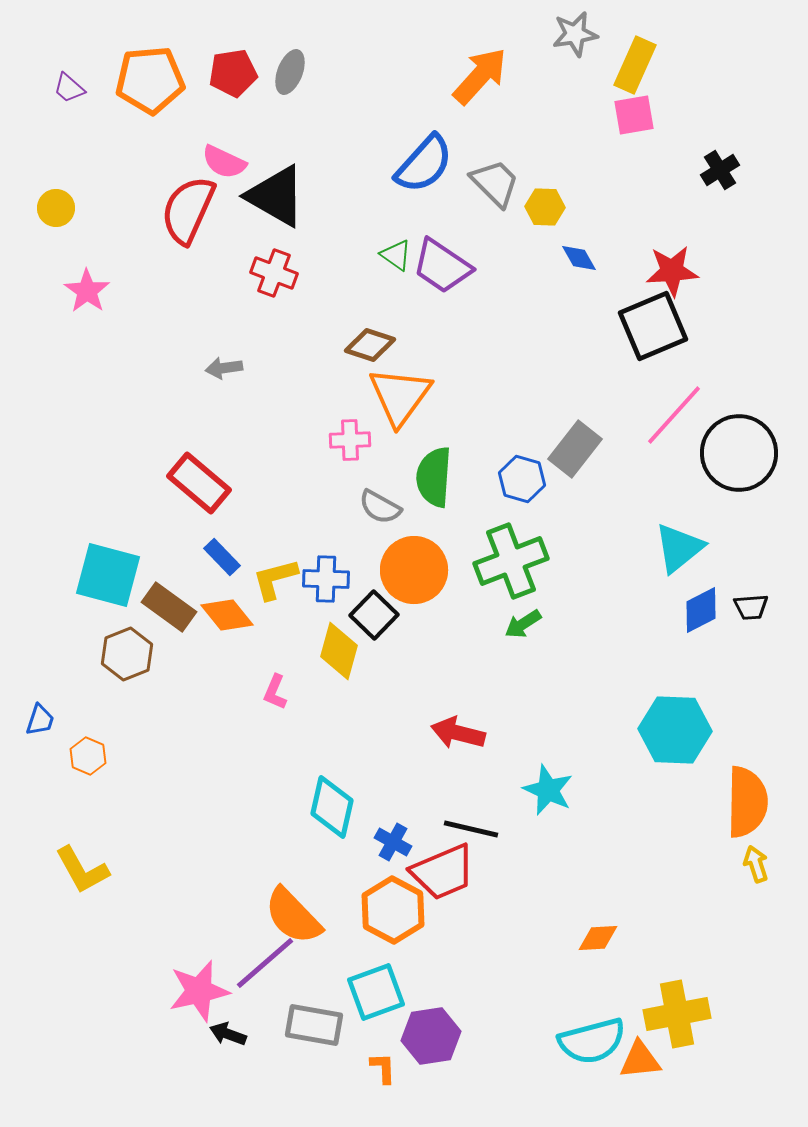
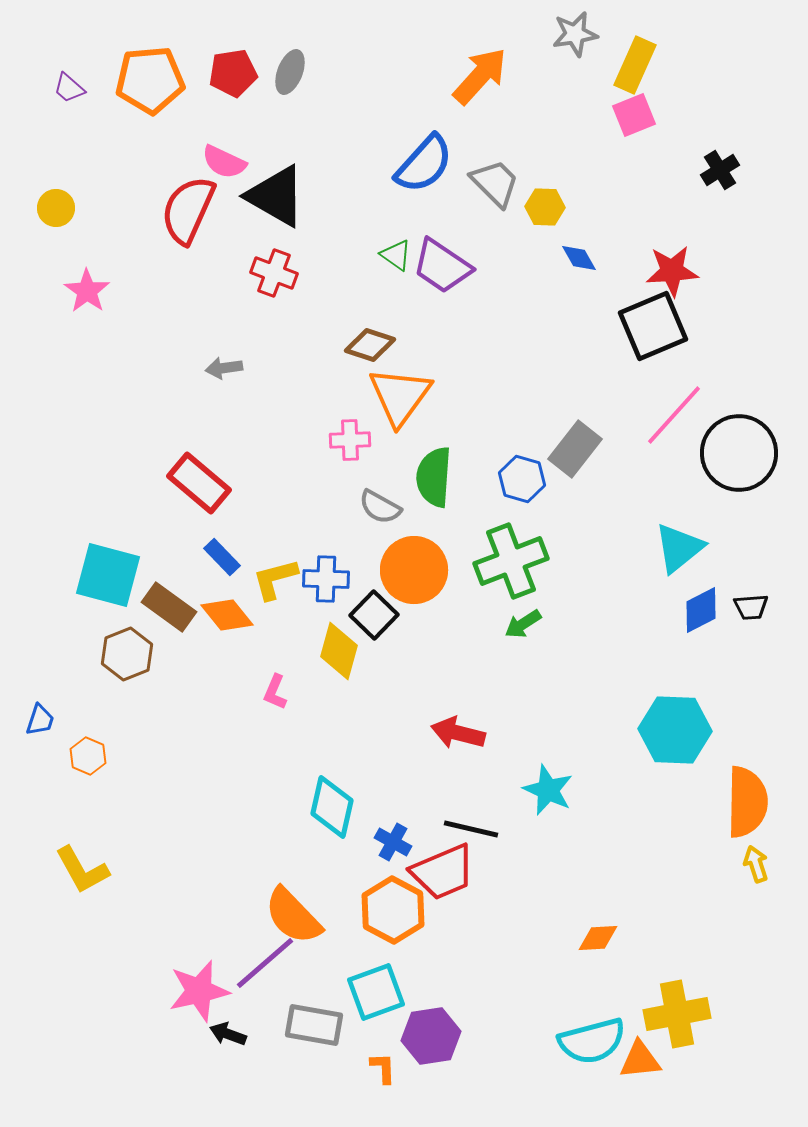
pink square at (634, 115): rotated 12 degrees counterclockwise
